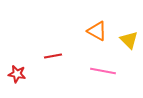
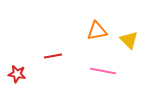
orange triangle: rotated 40 degrees counterclockwise
